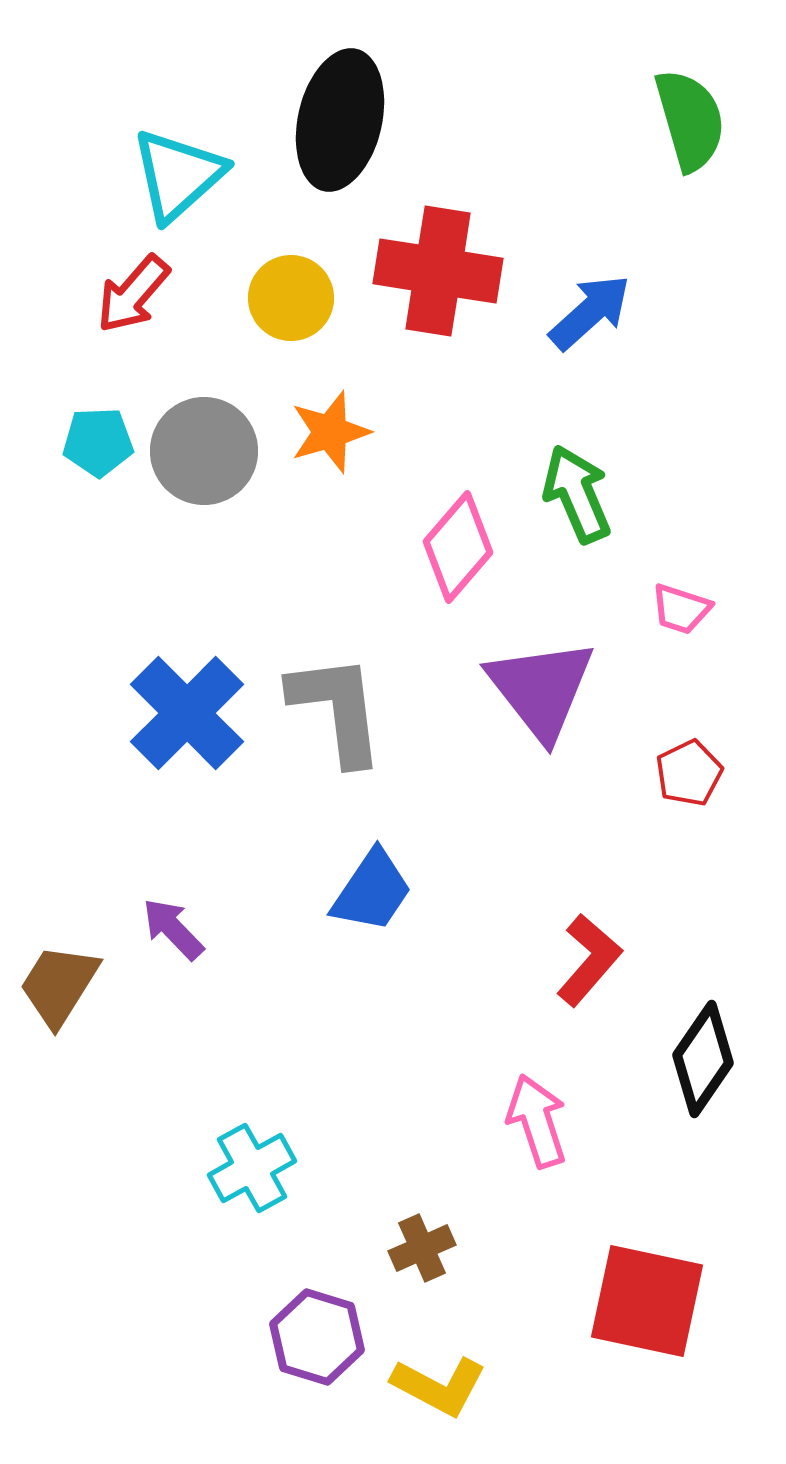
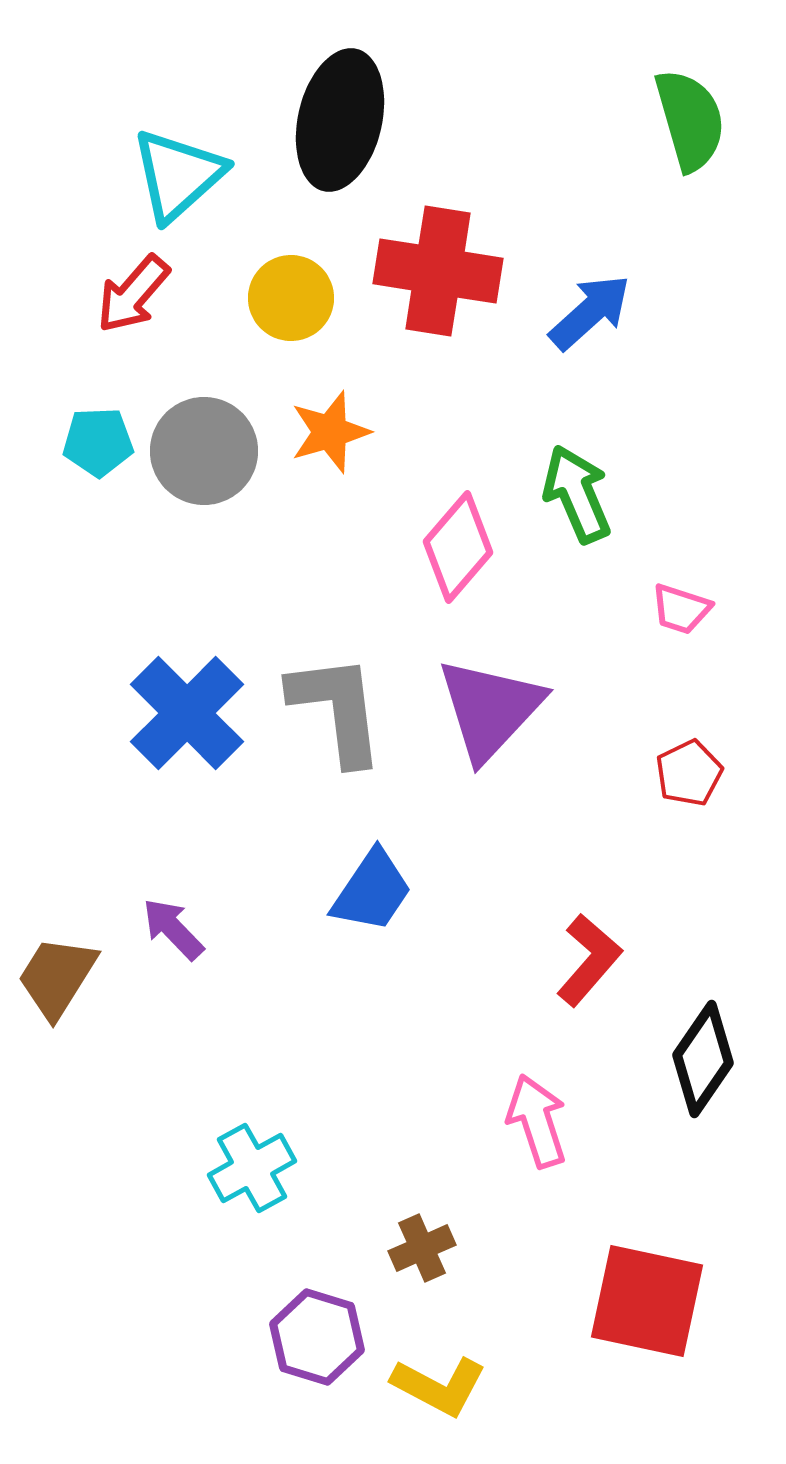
purple triangle: moved 51 px left, 20 px down; rotated 21 degrees clockwise
brown trapezoid: moved 2 px left, 8 px up
